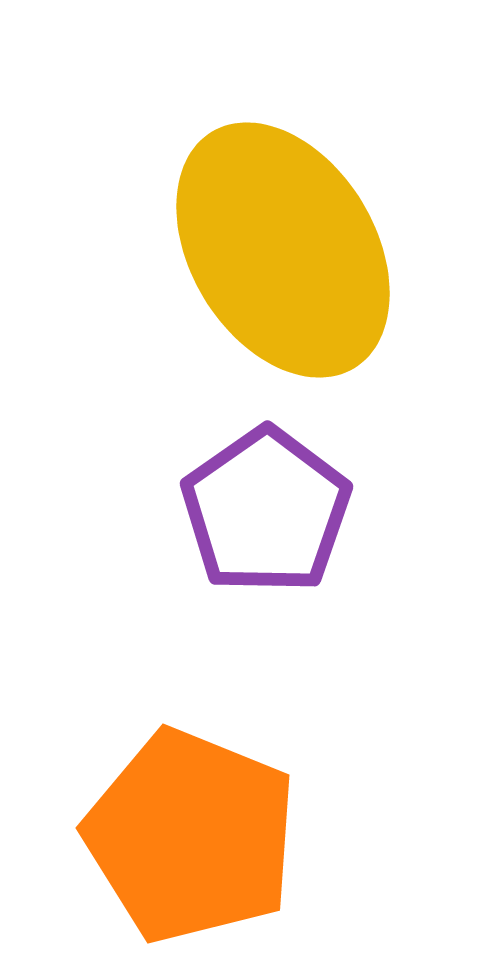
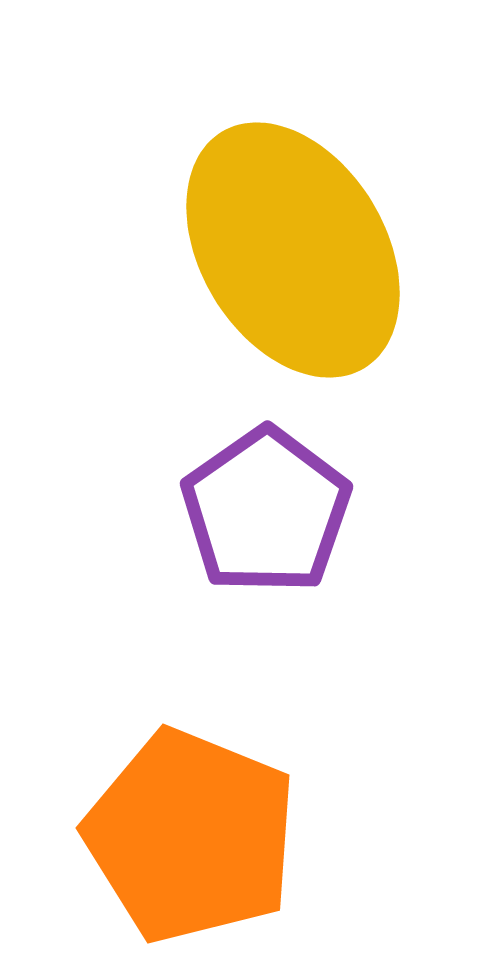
yellow ellipse: moved 10 px right
